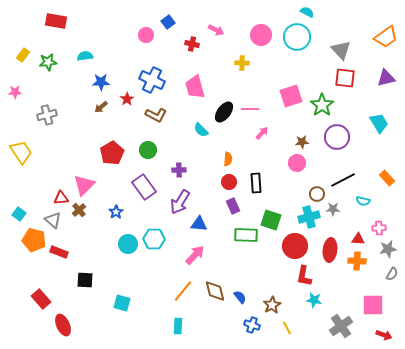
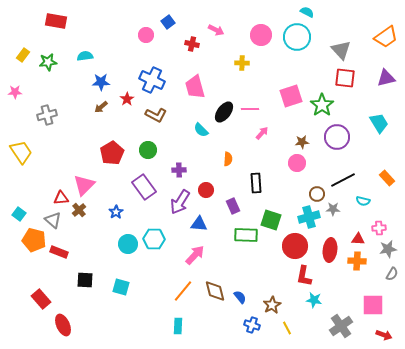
red circle at (229, 182): moved 23 px left, 8 px down
cyan square at (122, 303): moved 1 px left, 16 px up
